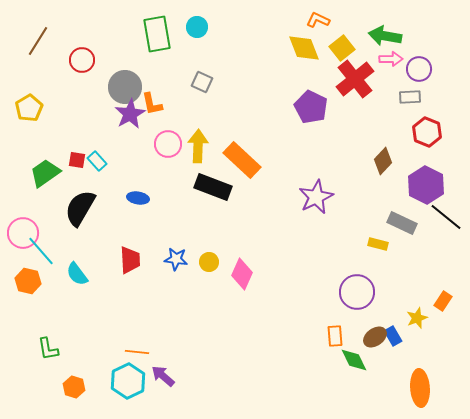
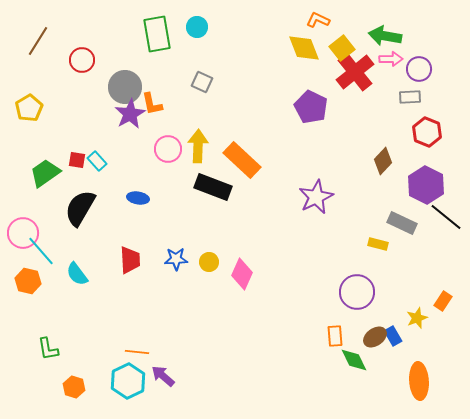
red cross at (355, 79): moved 7 px up
pink circle at (168, 144): moved 5 px down
blue star at (176, 259): rotated 10 degrees counterclockwise
orange ellipse at (420, 388): moved 1 px left, 7 px up
